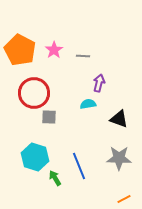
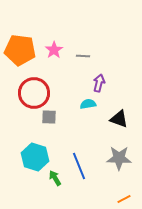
orange pentagon: rotated 20 degrees counterclockwise
